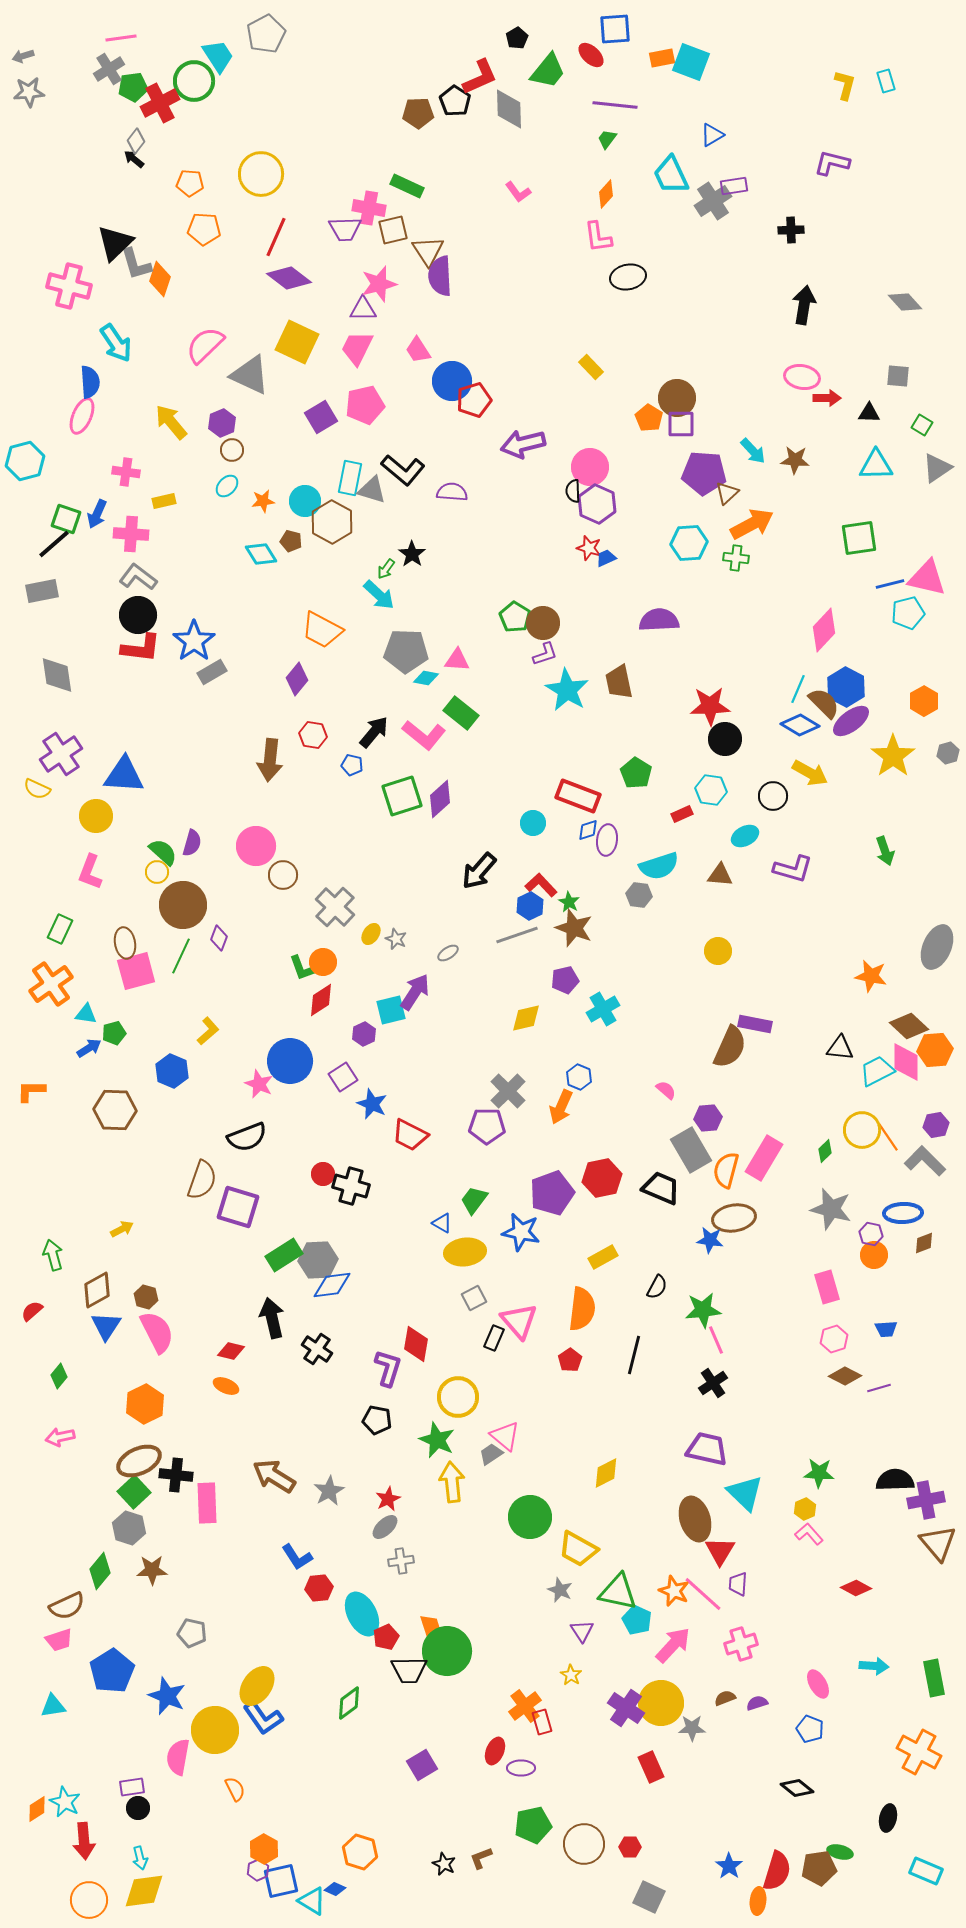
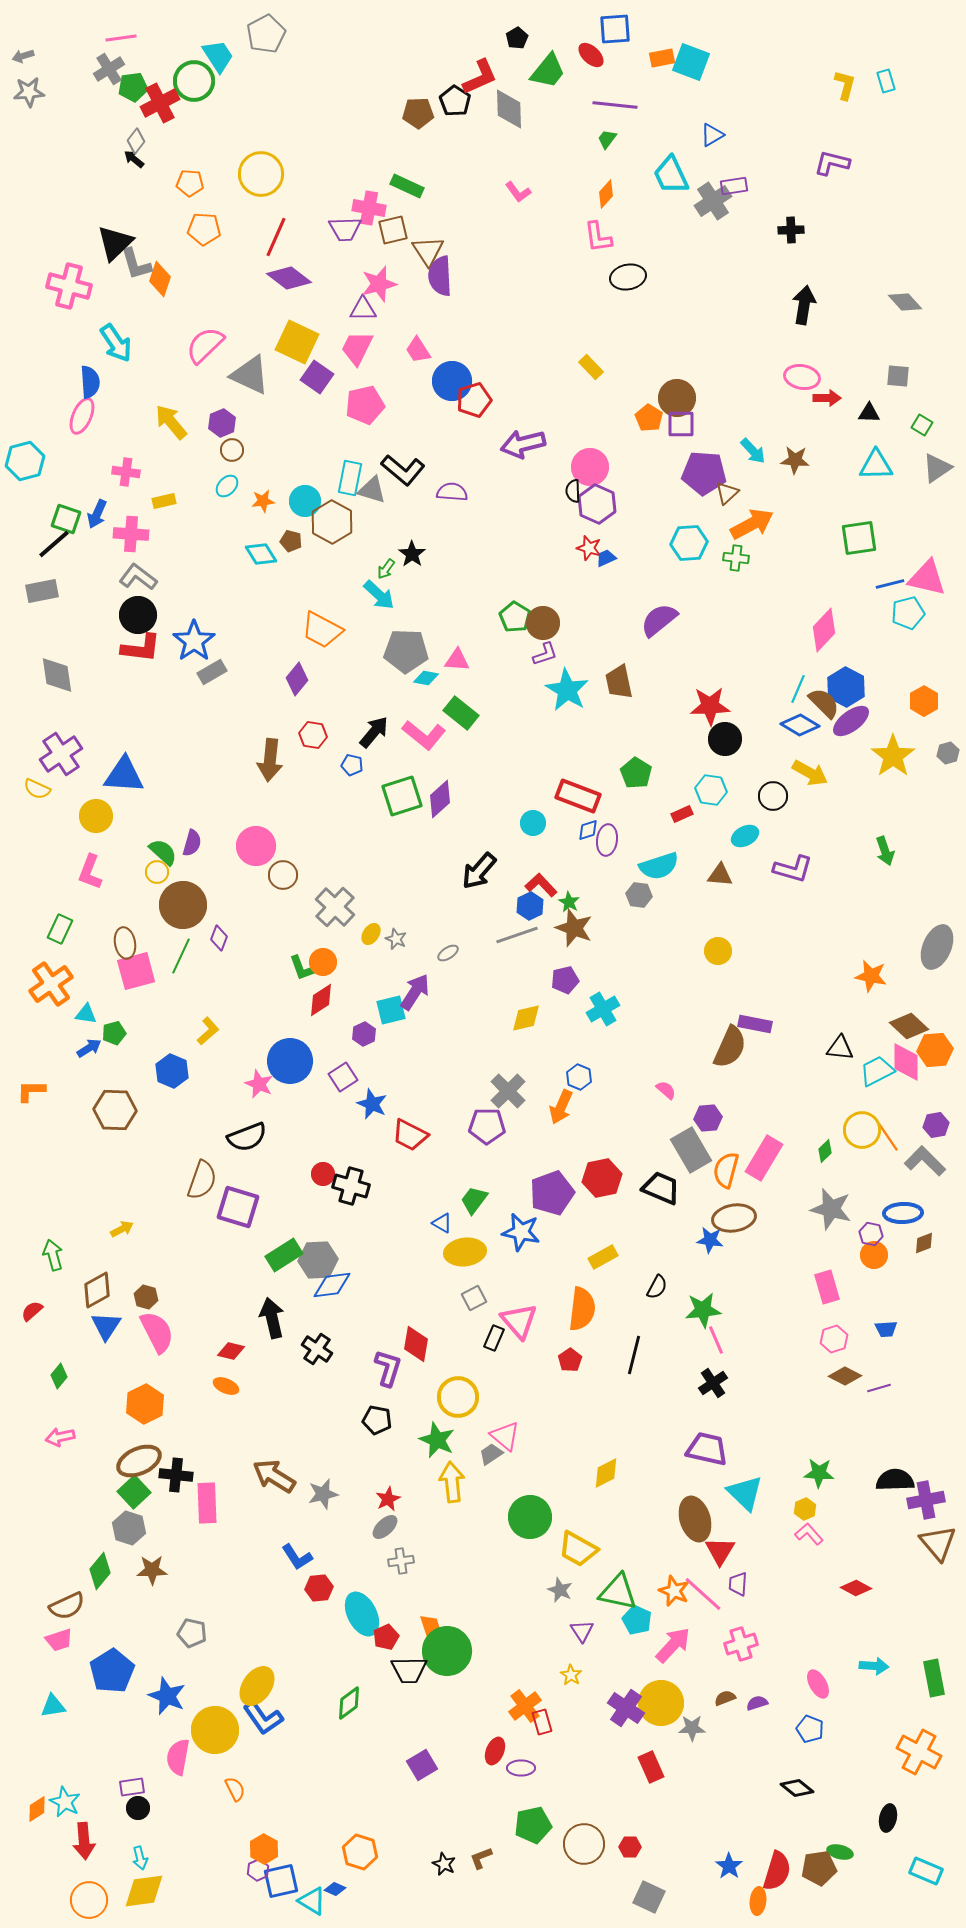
purple square at (321, 417): moved 4 px left, 40 px up; rotated 24 degrees counterclockwise
purple semicircle at (659, 620): rotated 36 degrees counterclockwise
gray star at (329, 1491): moved 6 px left, 3 px down; rotated 16 degrees clockwise
